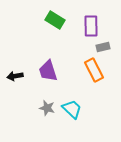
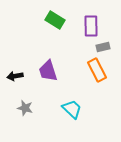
orange rectangle: moved 3 px right
gray star: moved 22 px left
